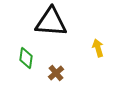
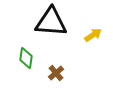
yellow arrow: moved 5 px left, 13 px up; rotated 72 degrees clockwise
